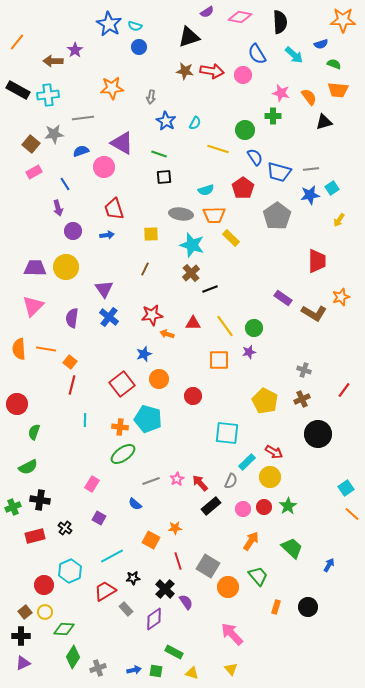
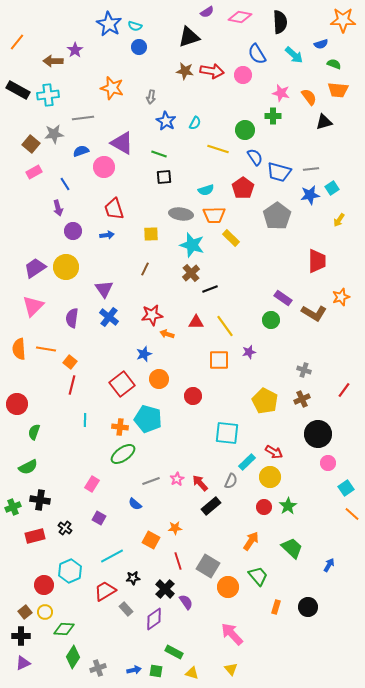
orange star at (112, 88): rotated 20 degrees clockwise
purple trapezoid at (35, 268): rotated 35 degrees counterclockwise
red triangle at (193, 323): moved 3 px right, 1 px up
green circle at (254, 328): moved 17 px right, 8 px up
pink circle at (243, 509): moved 85 px right, 46 px up
